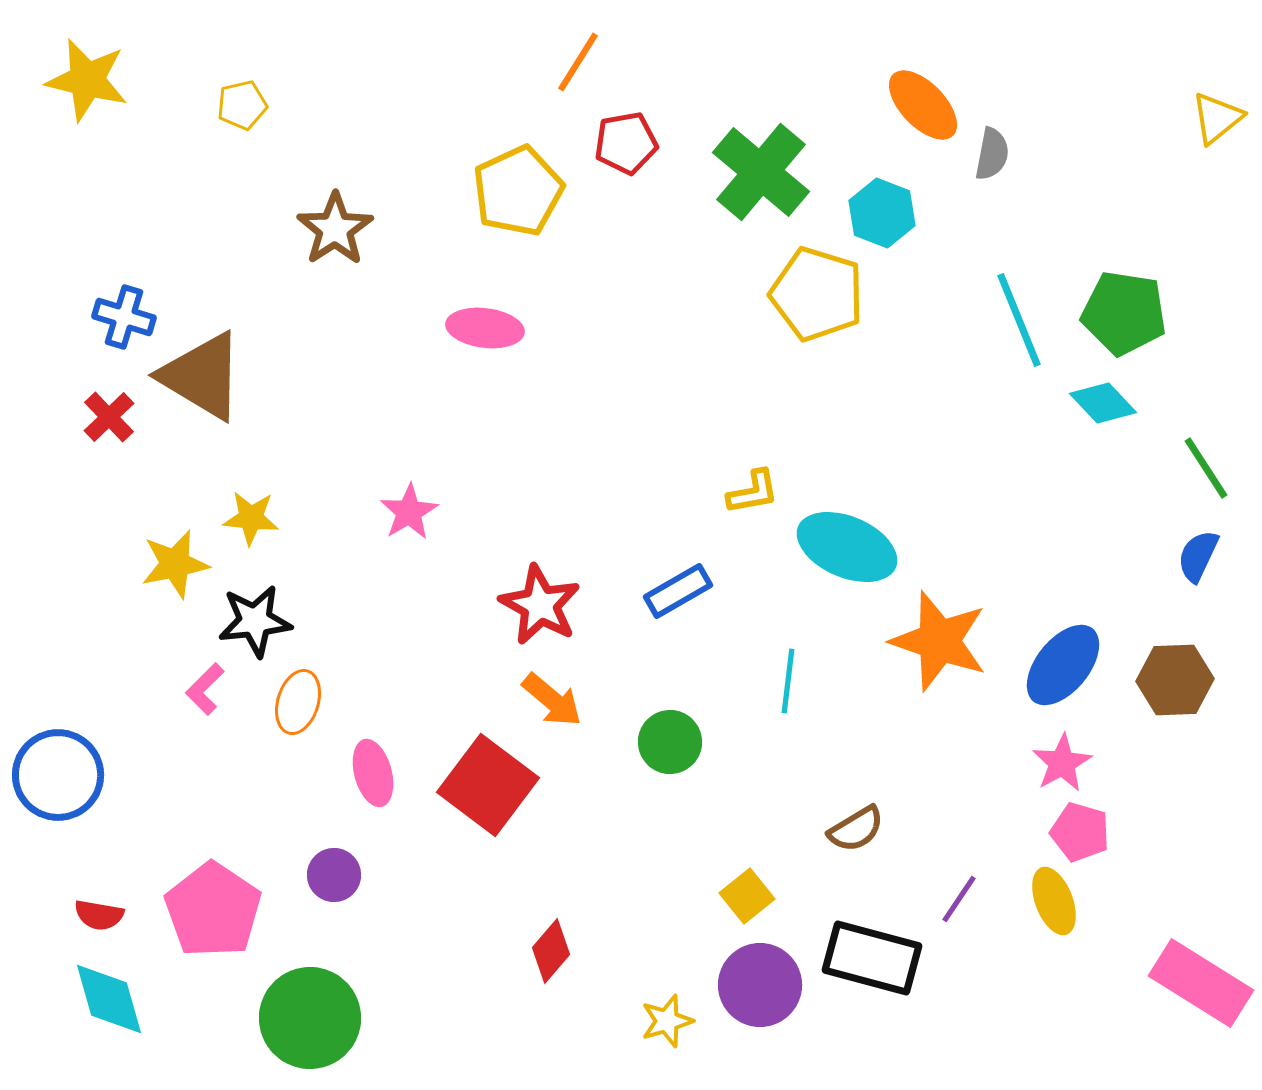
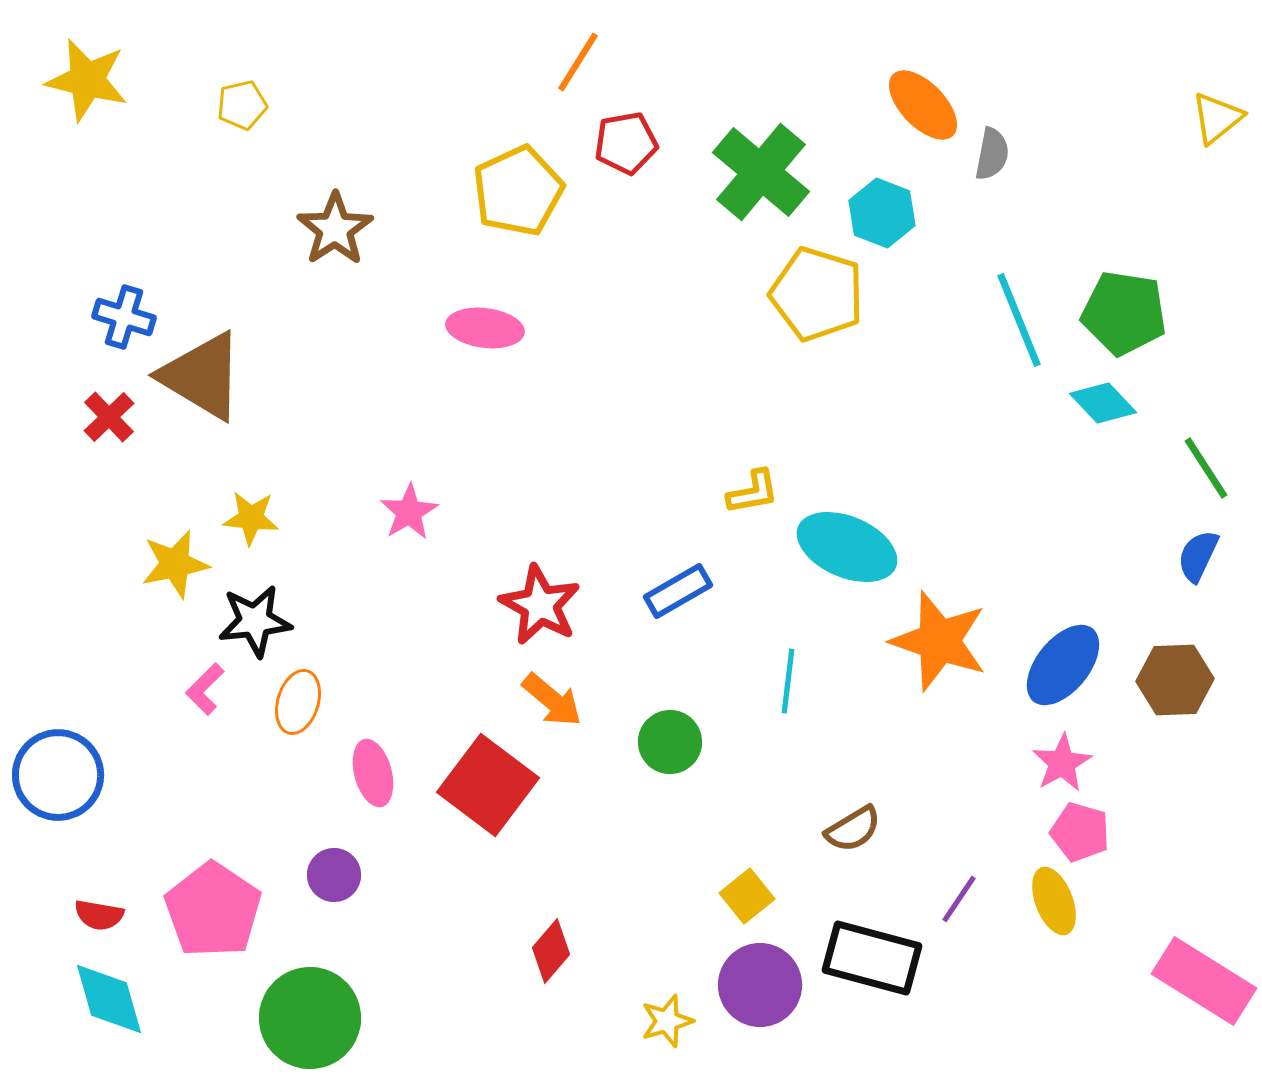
brown semicircle at (856, 829): moved 3 px left
pink rectangle at (1201, 983): moved 3 px right, 2 px up
